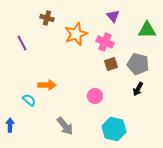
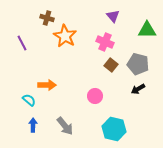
orange star: moved 11 px left, 2 px down; rotated 20 degrees counterclockwise
brown square: moved 1 px down; rotated 32 degrees counterclockwise
black arrow: rotated 32 degrees clockwise
blue arrow: moved 23 px right
